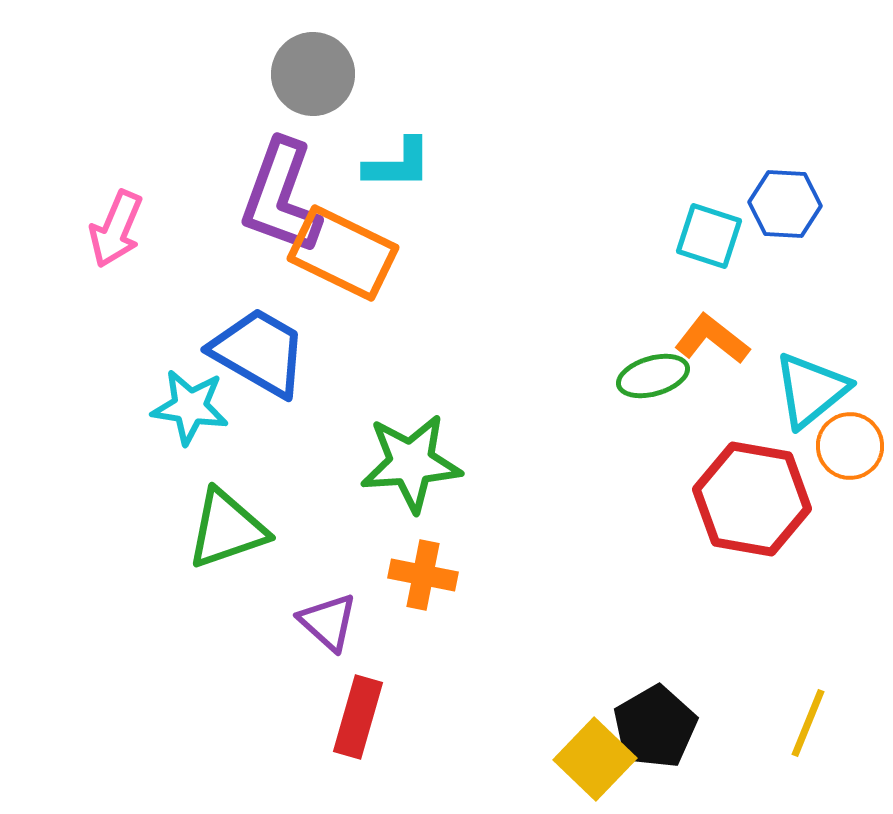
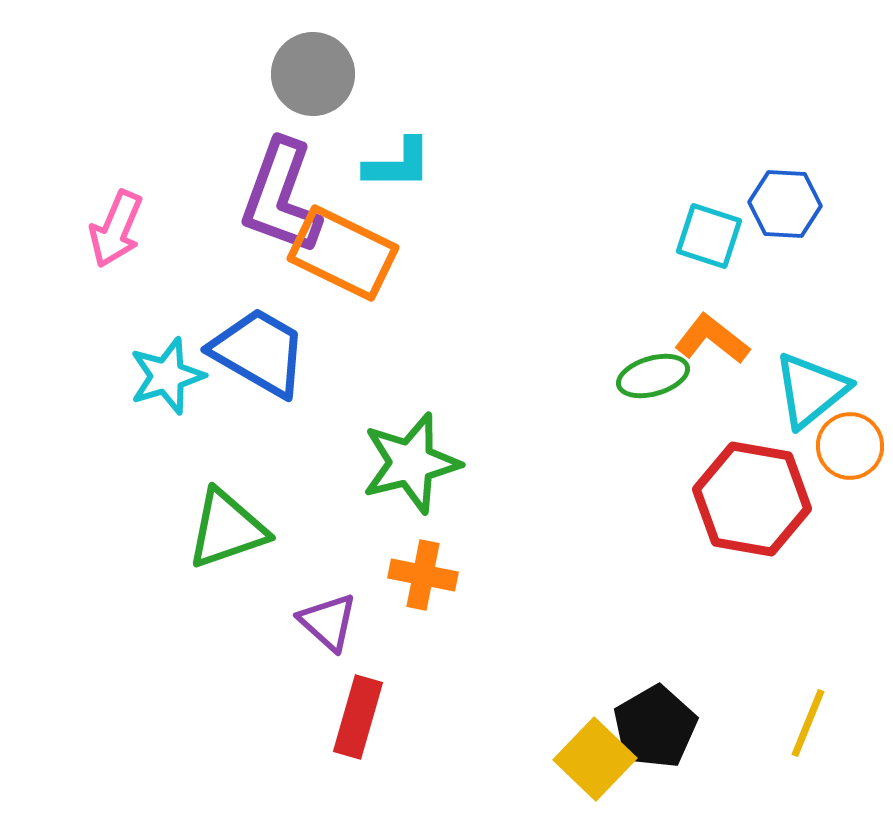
cyan star: moved 23 px left, 31 px up; rotated 26 degrees counterclockwise
green star: rotated 10 degrees counterclockwise
